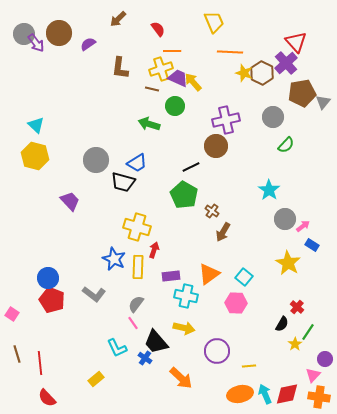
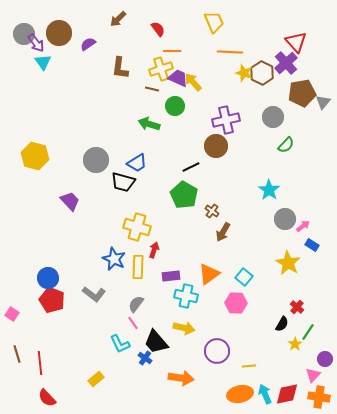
cyan triangle at (36, 125): moved 7 px right, 63 px up; rotated 12 degrees clockwise
cyan L-shape at (117, 348): moved 3 px right, 4 px up
orange arrow at (181, 378): rotated 35 degrees counterclockwise
